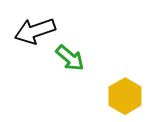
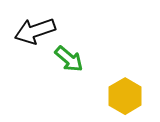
green arrow: moved 1 px left, 1 px down
